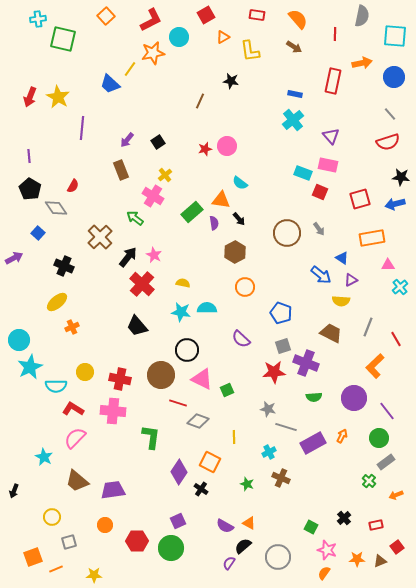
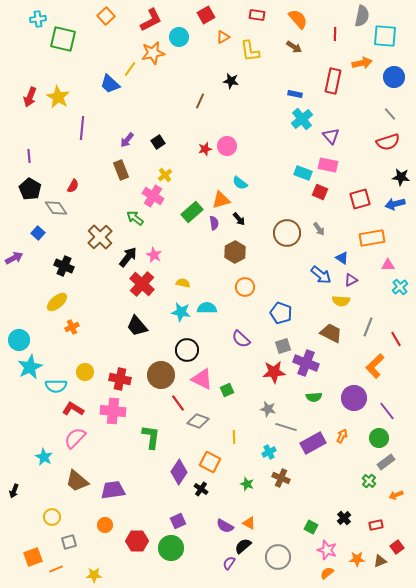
cyan square at (395, 36): moved 10 px left
cyan cross at (293, 120): moved 9 px right, 1 px up
orange triangle at (221, 200): rotated 24 degrees counterclockwise
red line at (178, 403): rotated 36 degrees clockwise
orange semicircle at (324, 573): moved 3 px right; rotated 16 degrees clockwise
